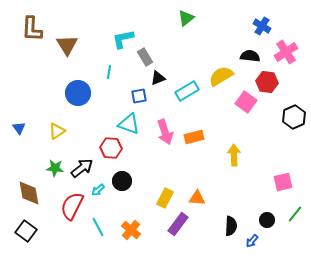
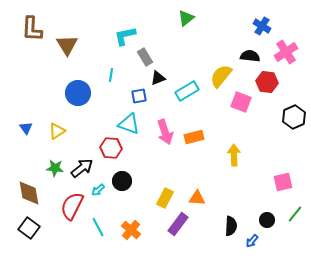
cyan L-shape at (123, 39): moved 2 px right, 3 px up
cyan line at (109, 72): moved 2 px right, 3 px down
yellow semicircle at (221, 76): rotated 20 degrees counterclockwise
pink square at (246, 102): moved 5 px left; rotated 15 degrees counterclockwise
blue triangle at (19, 128): moved 7 px right
black square at (26, 231): moved 3 px right, 3 px up
